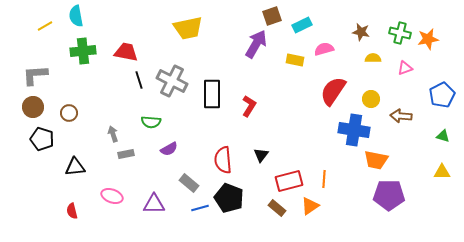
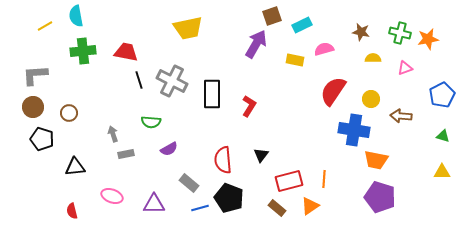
purple pentagon at (389, 195): moved 9 px left, 2 px down; rotated 16 degrees clockwise
